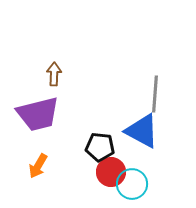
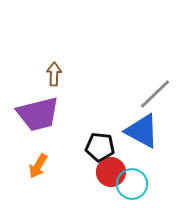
gray line: rotated 42 degrees clockwise
